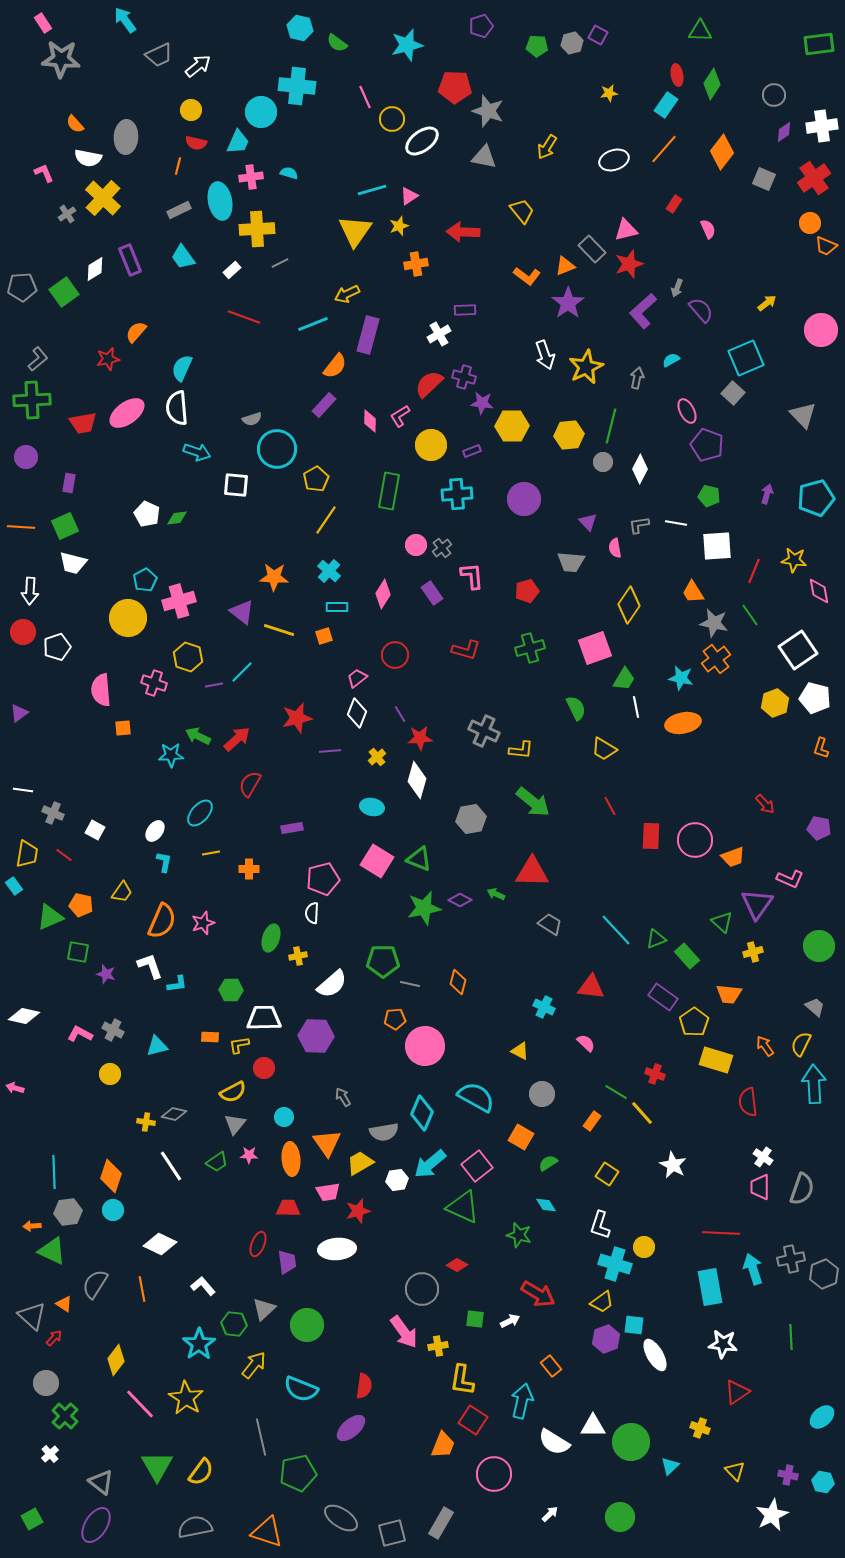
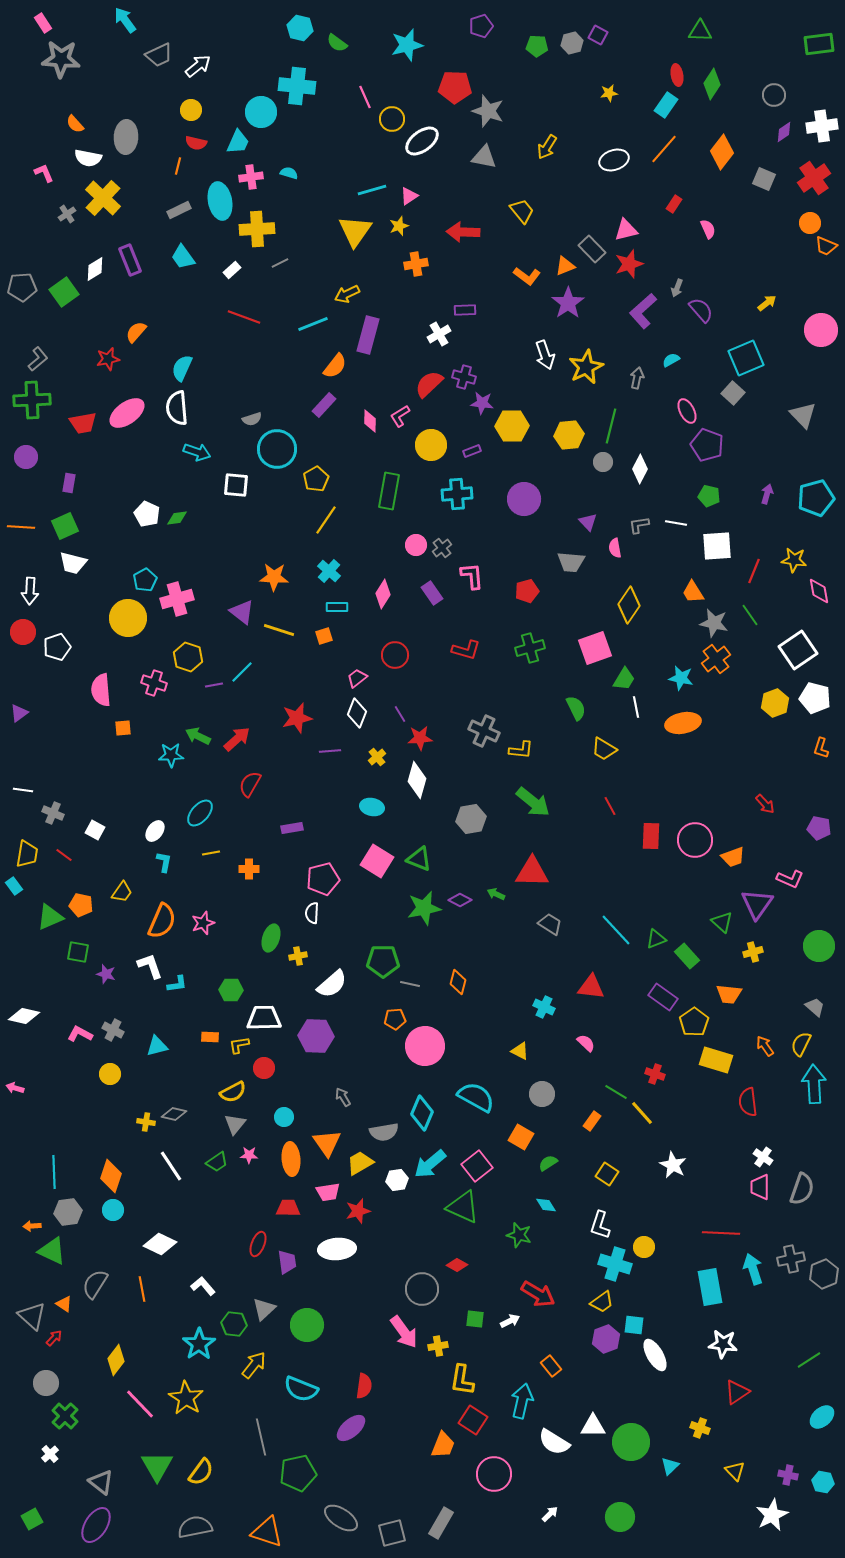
pink cross at (179, 601): moved 2 px left, 2 px up
green line at (791, 1337): moved 18 px right, 23 px down; rotated 60 degrees clockwise
